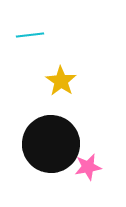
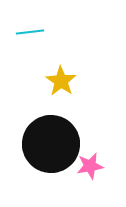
cyan line: moved 3 px up
pink star: moved 2 px right, 1 px up
